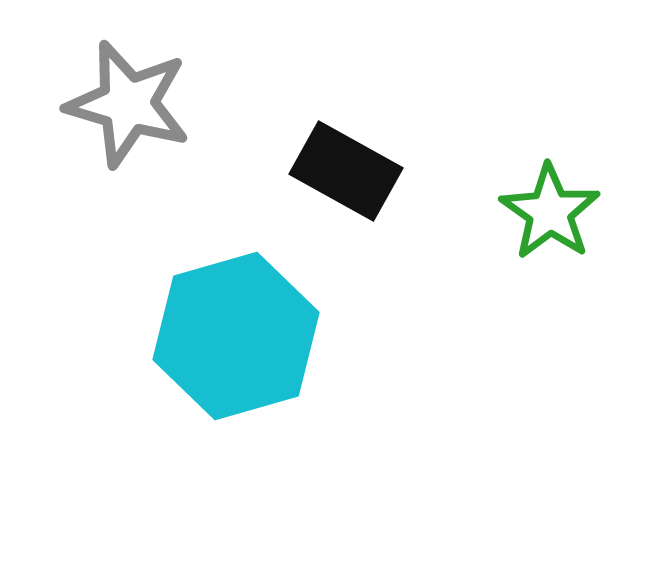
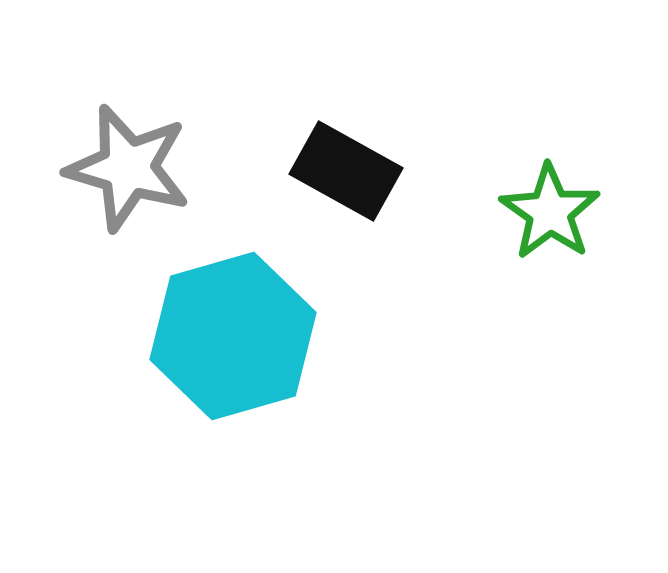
gray star: moved 64 px down
cyan hexagon: moved 3 px left
